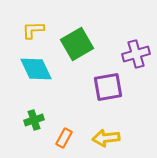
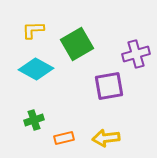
cyan diamond: rotated 36 degrees counterclockwise
purple square: moved 1 px right, 1 px up
orange rectangle: rotated 48 degrees clockwise
